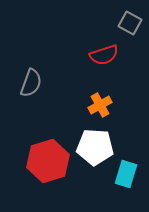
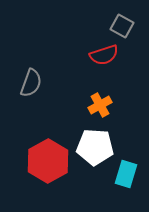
gray square: moved 8 px left, 3 px down
red hexagon: rotated 12 degrees counterclockwise
